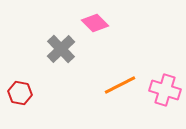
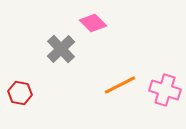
pink diamond: moved 2 px left
